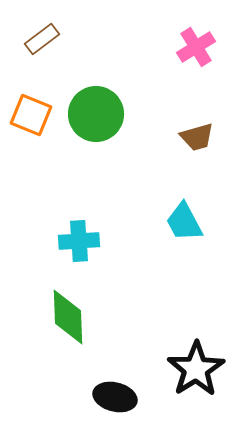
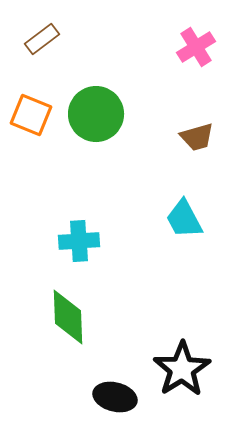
cyan trapezoid: moved 3 px up
black star: moved 14 px left
